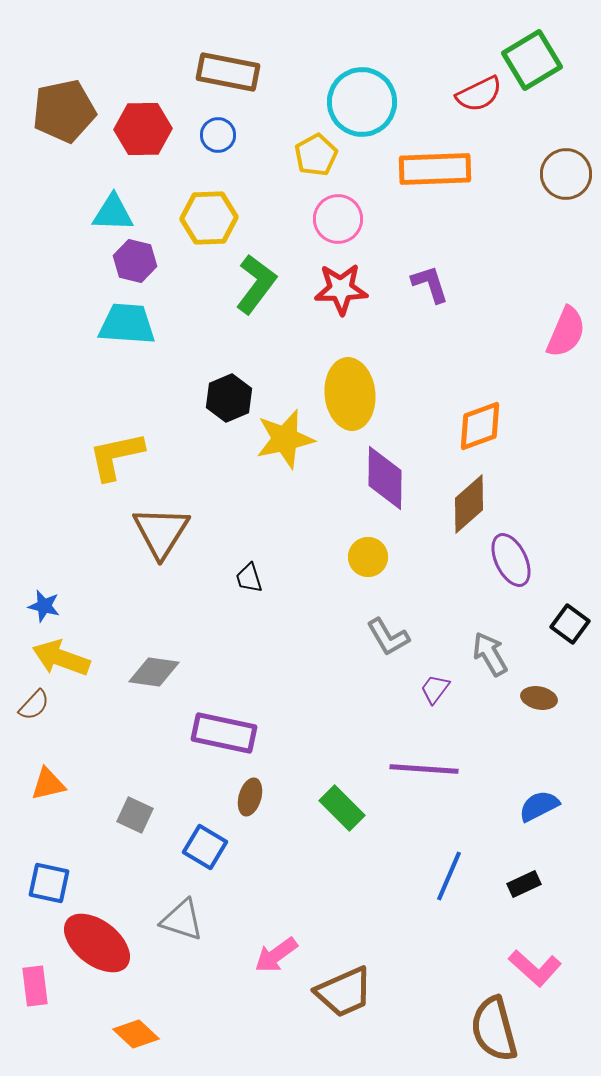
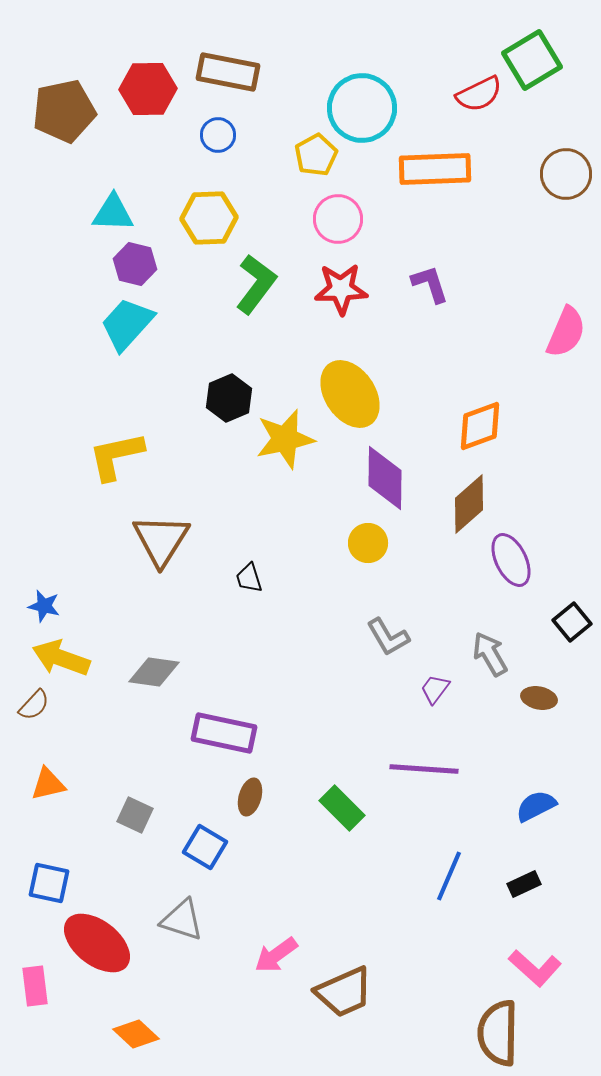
cyan circle at (362, 102): moved 6 px down
red hexagon at (143, 129): moved 5 px right, 40 px up
purple hexagon at (135, 261): moved 3 px down
cyan trapezoid at (127, 324): rotated 52 degrees counterclockwise
yellow ellipse at (350, 394): rotated 28 degrees counterclockwise
brown triangle at (161, 532): moved 8 px down
yellow circle at (368, 557): moved 14 px up
black square at (570, 624): moved 2 px right, 2 px up; rotated 15 degrees clockwise
blue semicircle at (539, 806): moved 3 px left
brown semicircle at (494, 1029): moved 4 px right, 4 px down; rotated 16 degrees clockwise
